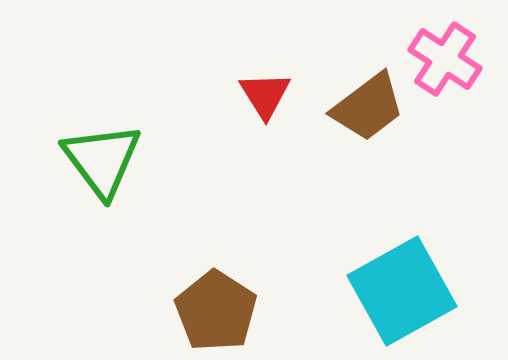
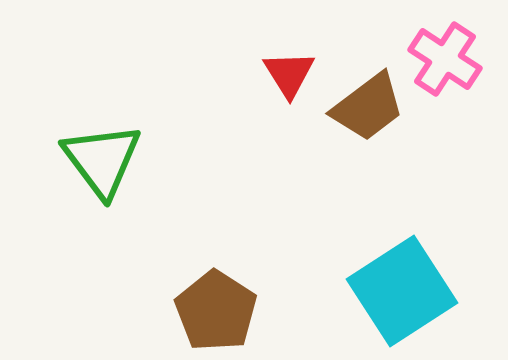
red triangle: moved 24 px right, 21 px up
cyan square: rotated 4 degrees counterclockwise
